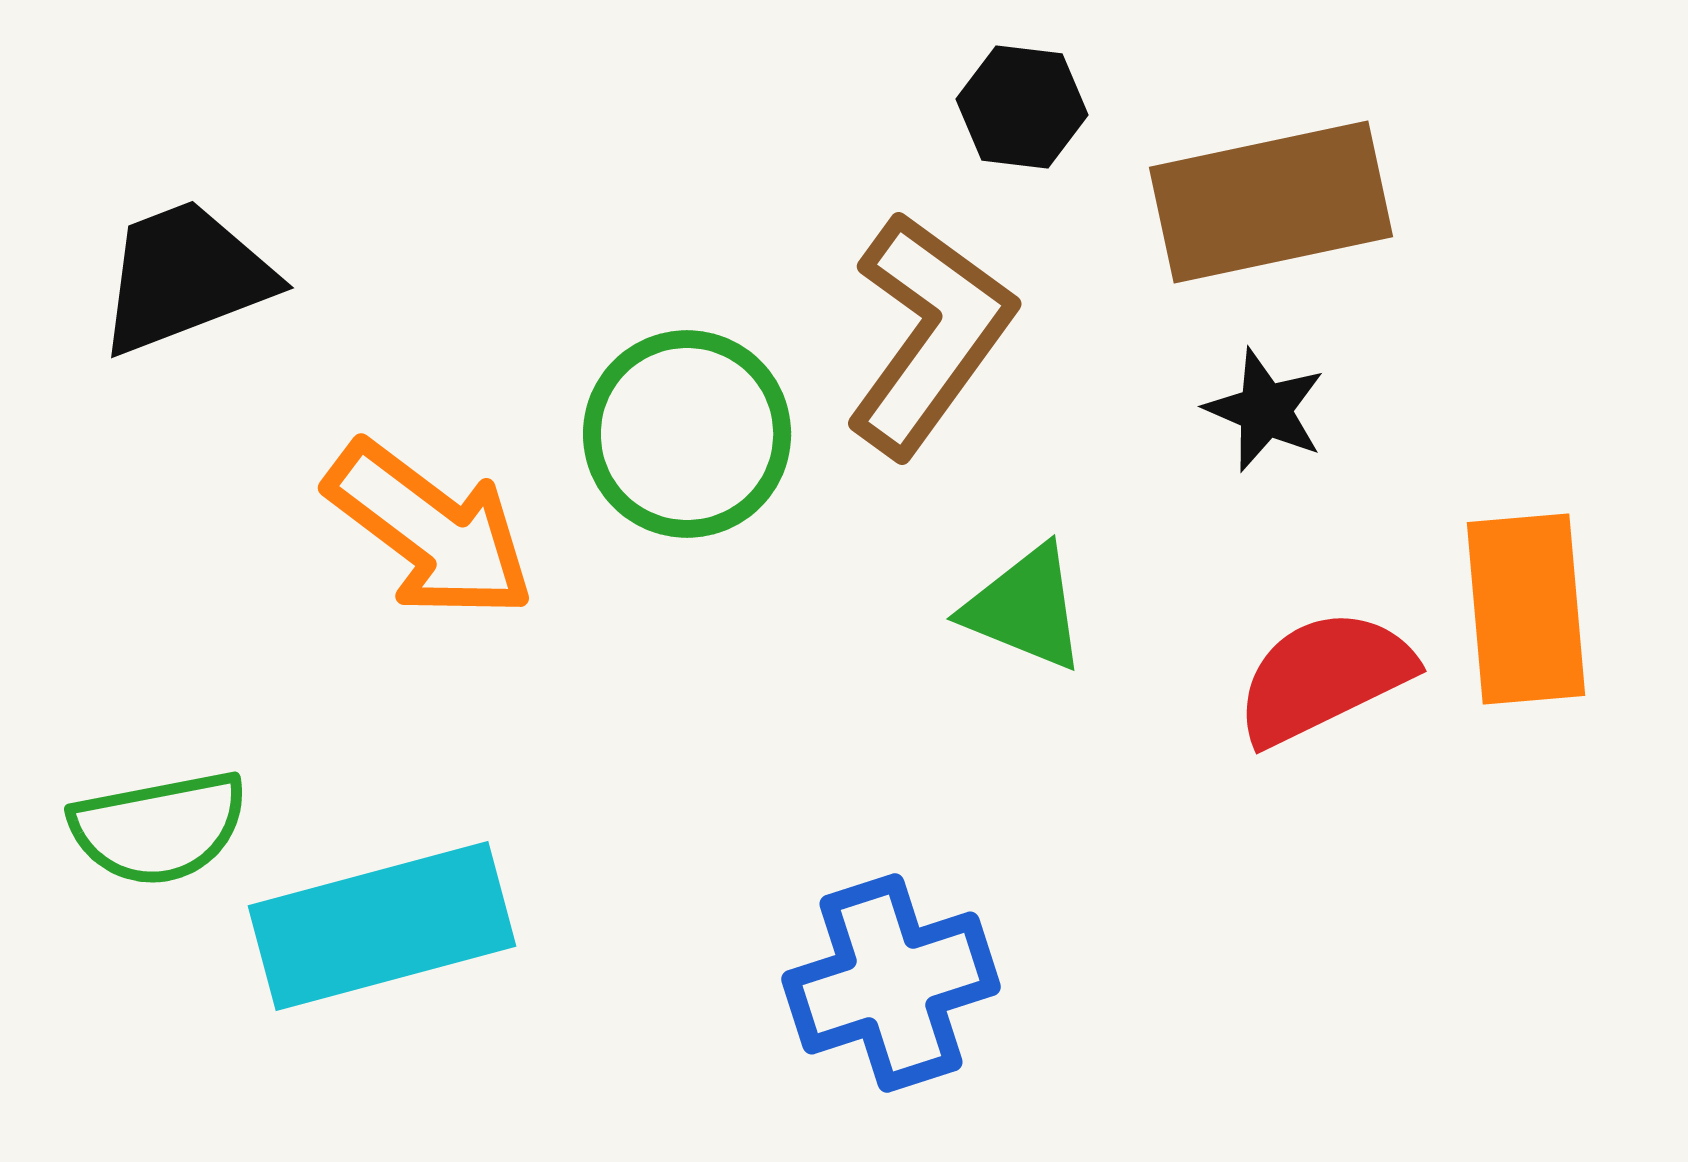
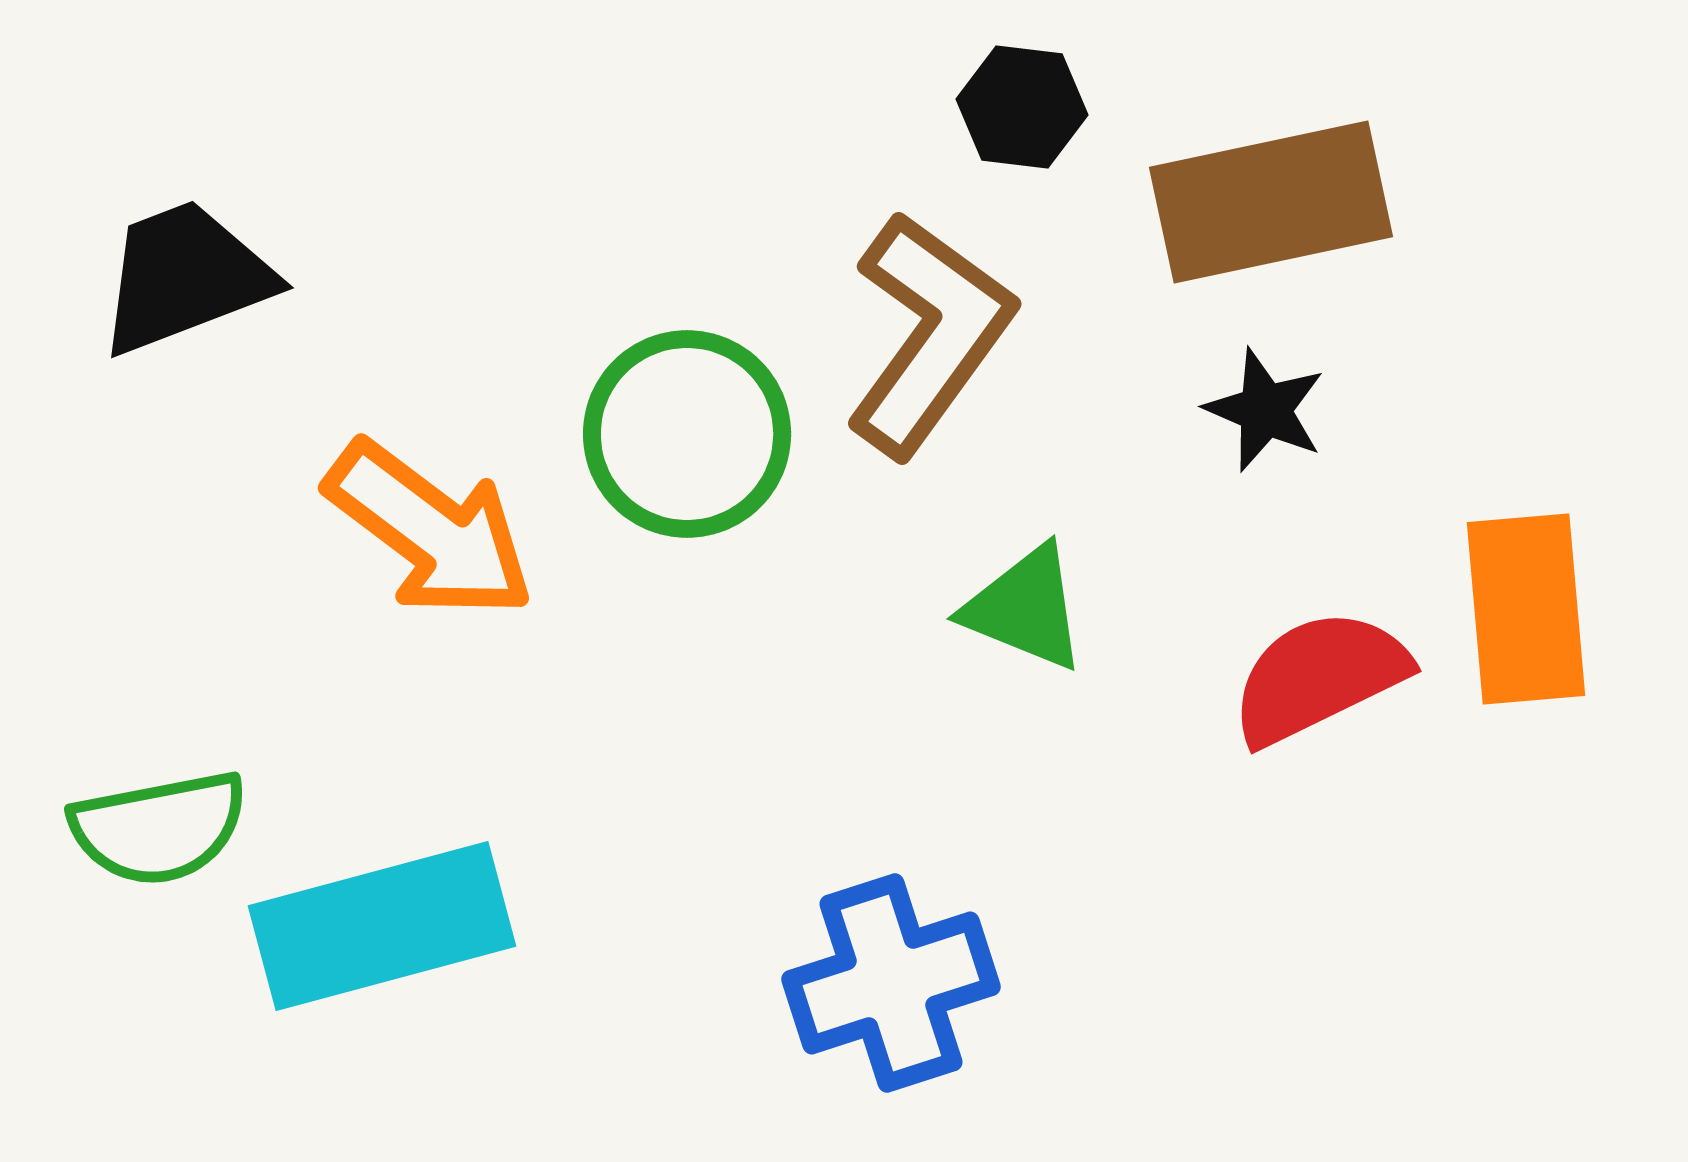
red semicircle: moved 5 px left
